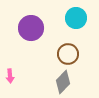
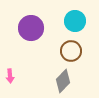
cyan circle: moved 1 px left, 3 px down
brown circle: moved 3 px right, 3 px up
gray diamond: moved 1 px up
